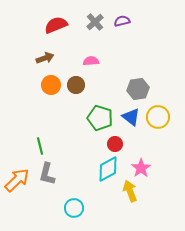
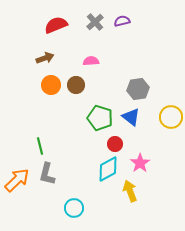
yellow circle: moved 13 px right
pink star: moved 1 px left, 5 px up
